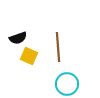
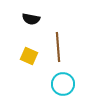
black semicircle: moved 13 px right, 19 px up; rotated 30 degrees clockwise
cyan circle: moved 4 px left
